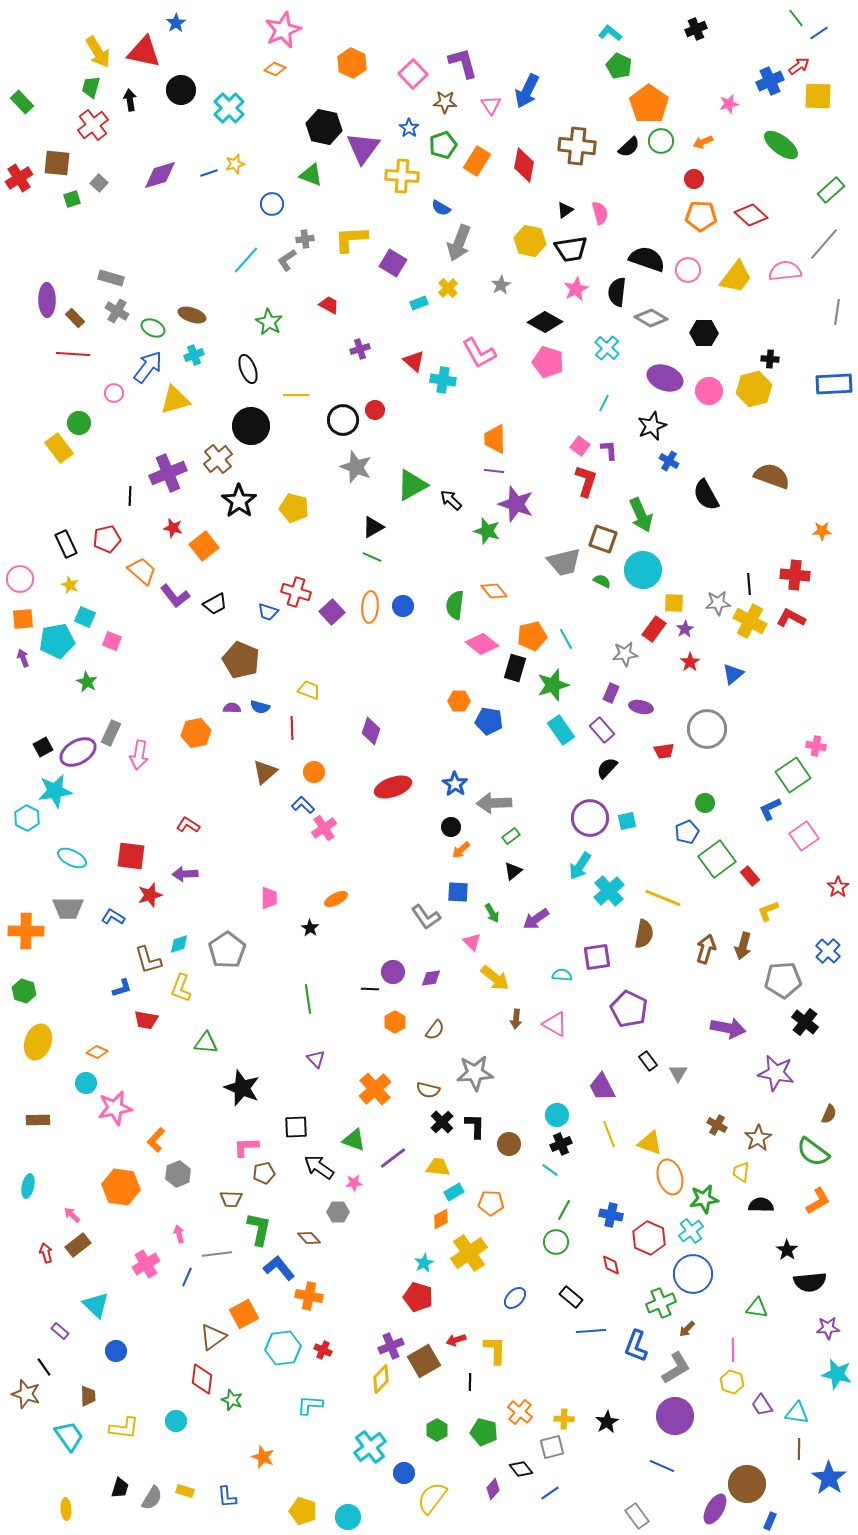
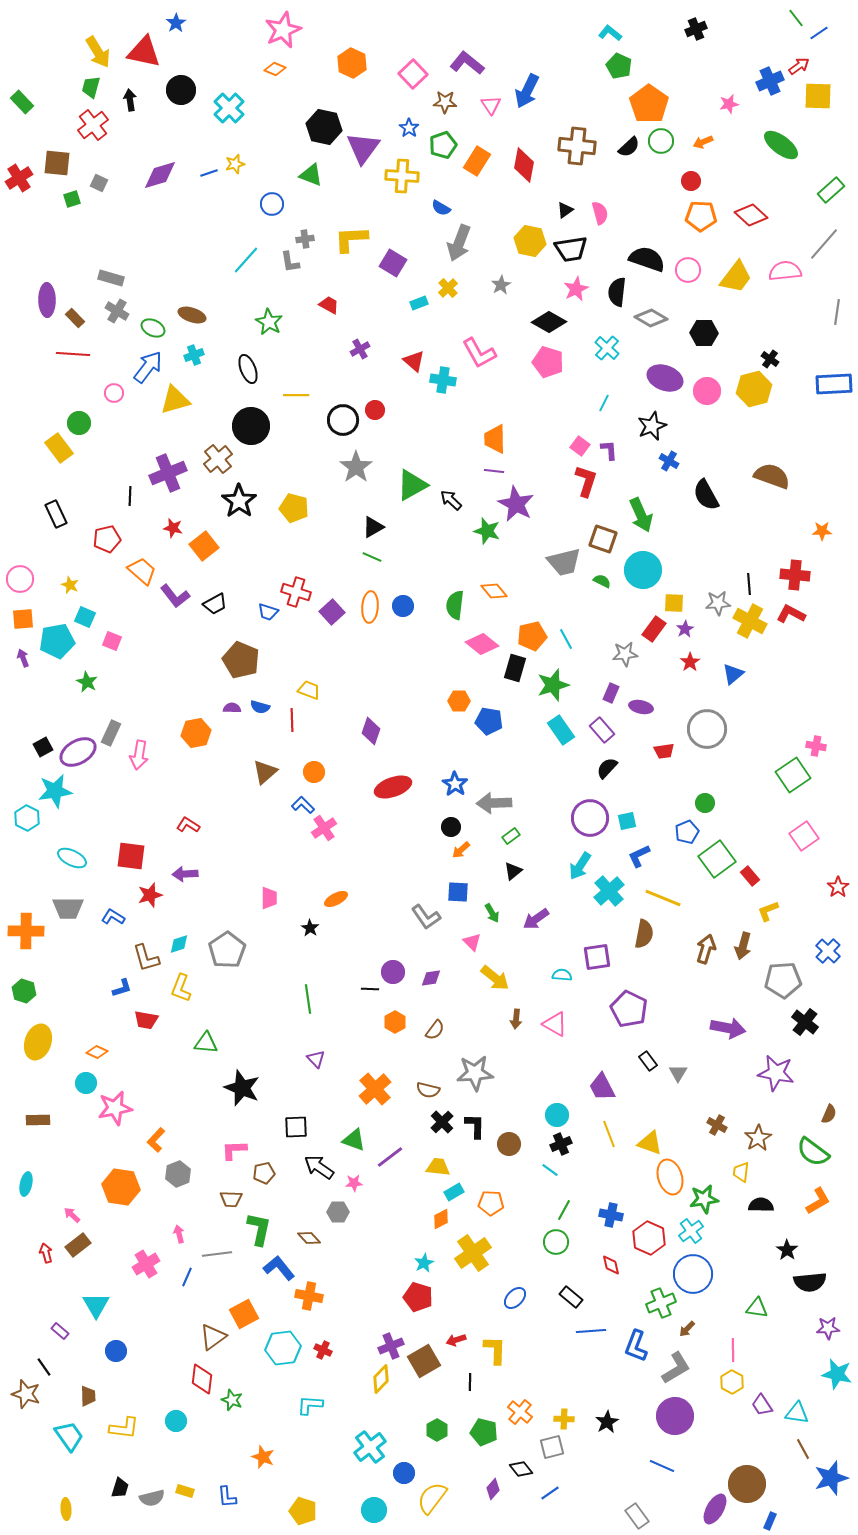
purple L-shape at (463, 63): moved 4 px right; rotated 36 degrees counterclockwise
red circle at (694, 179): moved 3 px left, 2 px down
gray square at (99, 183): rotated 18 degrees counterclockwise
gray L-shape at (287, 260): moved 3 px right, 2 px down; rotated 65 degrees counterclockwise
black diamond at (545, 322): moved 4 px right
purple cross at (360, 349): rotated 12 degrees counterclockwise
black cross at (770, 359): rotated 30 degrees clockwise
pink circle at (709, 391): moved 2 px left
gray star at (356, 467): rotated 16 degrees clockwise
purple star at (516, 504): rotated 9 degrees clockwise
black rectangle at (66, 544): moved 10 px left, 30 px up
red L-shape at (791, 618): moved 4 px up
red line at (292, 728): moved 8 px up
blue L-shape at (770, 809): moved 131 px left, 47 px down
brown L-shape at (148, 960): moved 2 px left, 2 px up
pink L-shape at (246, 1147): moved 12 px left, 3 px down
purple line at (393, 1158): moved 3 px left, 1 px up
cyan ellipse at (28, 1186): moved 2 px left, 2 px up
yellow cross at (469, 1253): moved 4 px right
cyan triangle at (96, 1305): rotated 16 degrees clockwise
yellow hexagon at (732, 1382): rotated 10 degrees clockwise
brown line at (799, 1449): moved 4 px right; rotated 30 degrees counterclockwise
blue star at (829, 1478): moved 2 px right; rotated 20 degrees clockwise
gray semicircle at (152, 1498): rotated 45 degrees clockwise
cyan circle at (348, 1517): moved 26 px right, 7 px up
